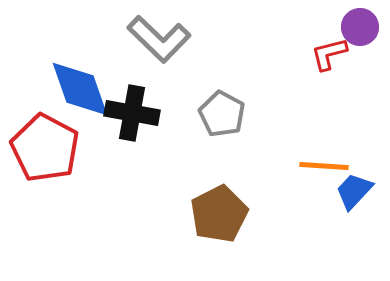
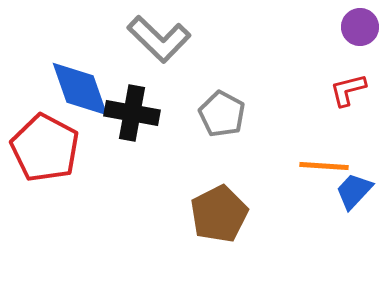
red L-shape: moved 19 px right, 36 px down
